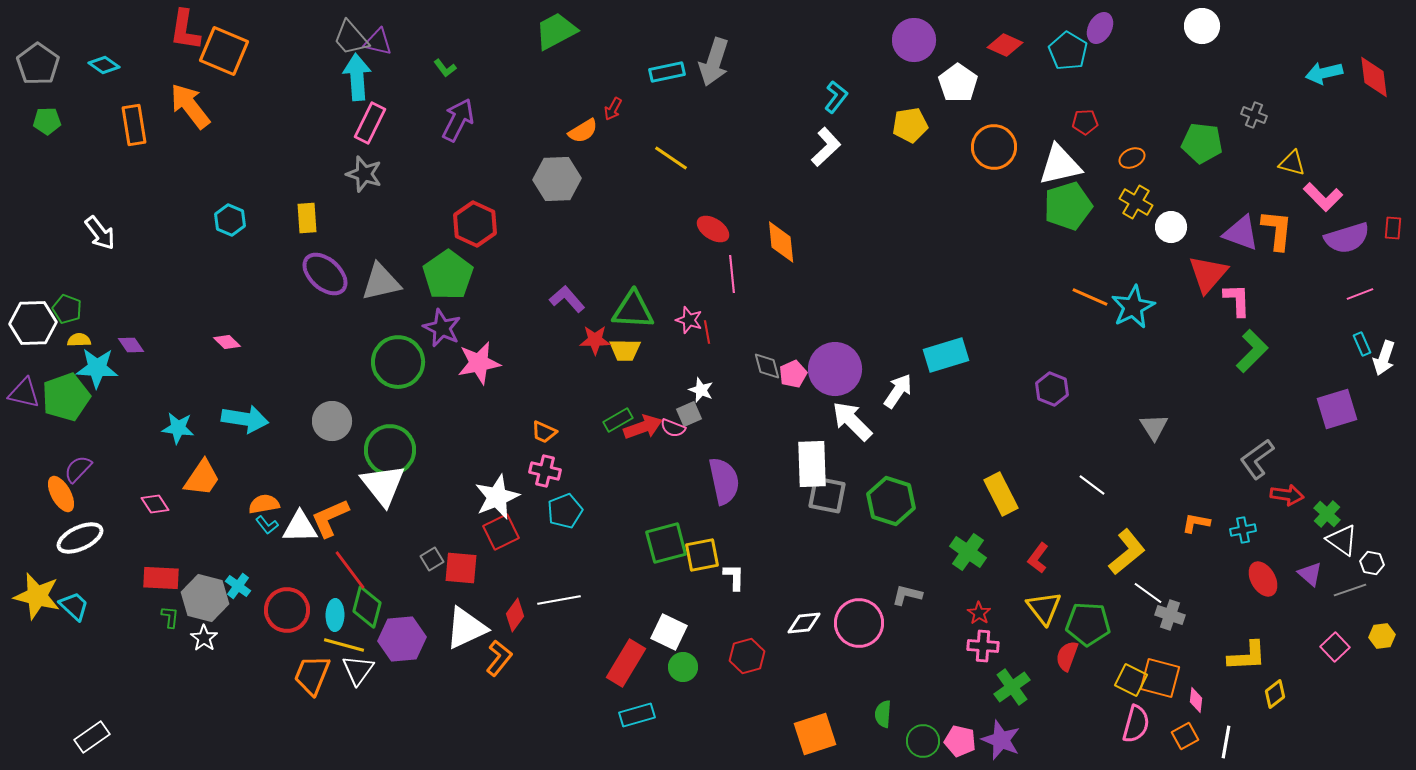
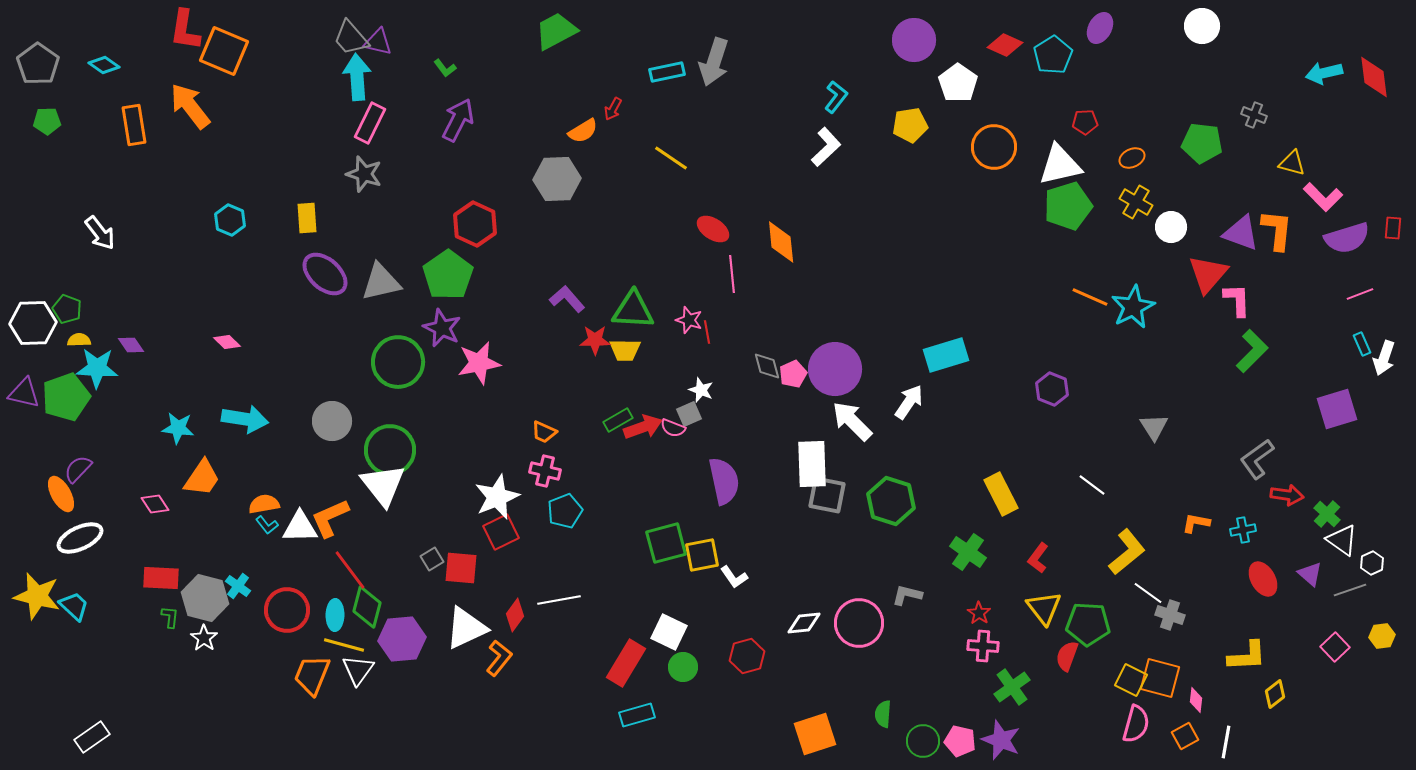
cyan pentagon at (1068, 51): moved 15 px left, 4 px down; rotated 9 degrees clockwise
white arrow at (898, 391): moved 11 px right, 11 px down
white hexagon at (1372, 563): rotated 25 degrees clockwise
white L-shape at (734, 577): rotated 144 degrees clockwise
